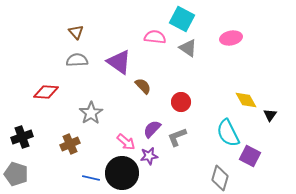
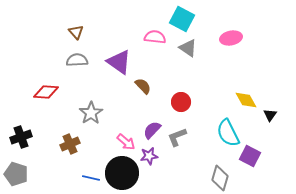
purple semicircle: moved 1 px down
black cross: moved 1 px left
